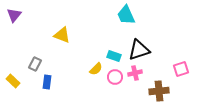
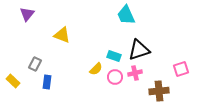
purple triangle: moved 13 px right, 1 px up
